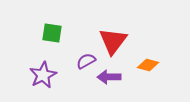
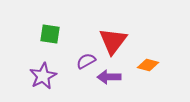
green square: moved 2 px left, 1 px down
purple star: moved 1 px down
